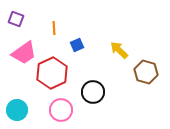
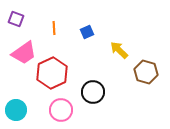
blue square: moved 10 px right, 13 px up
cyan circle: moved 1 px left
